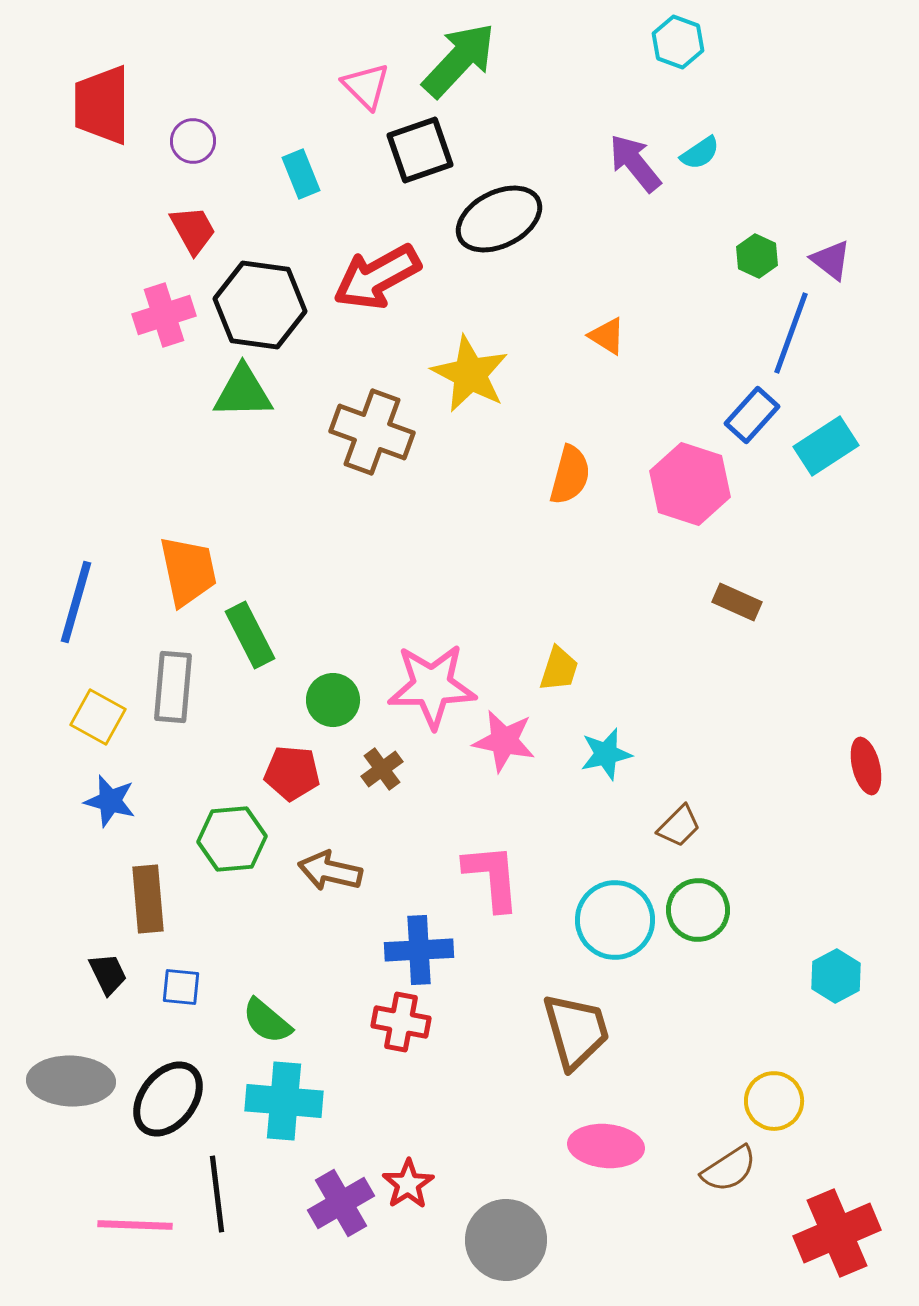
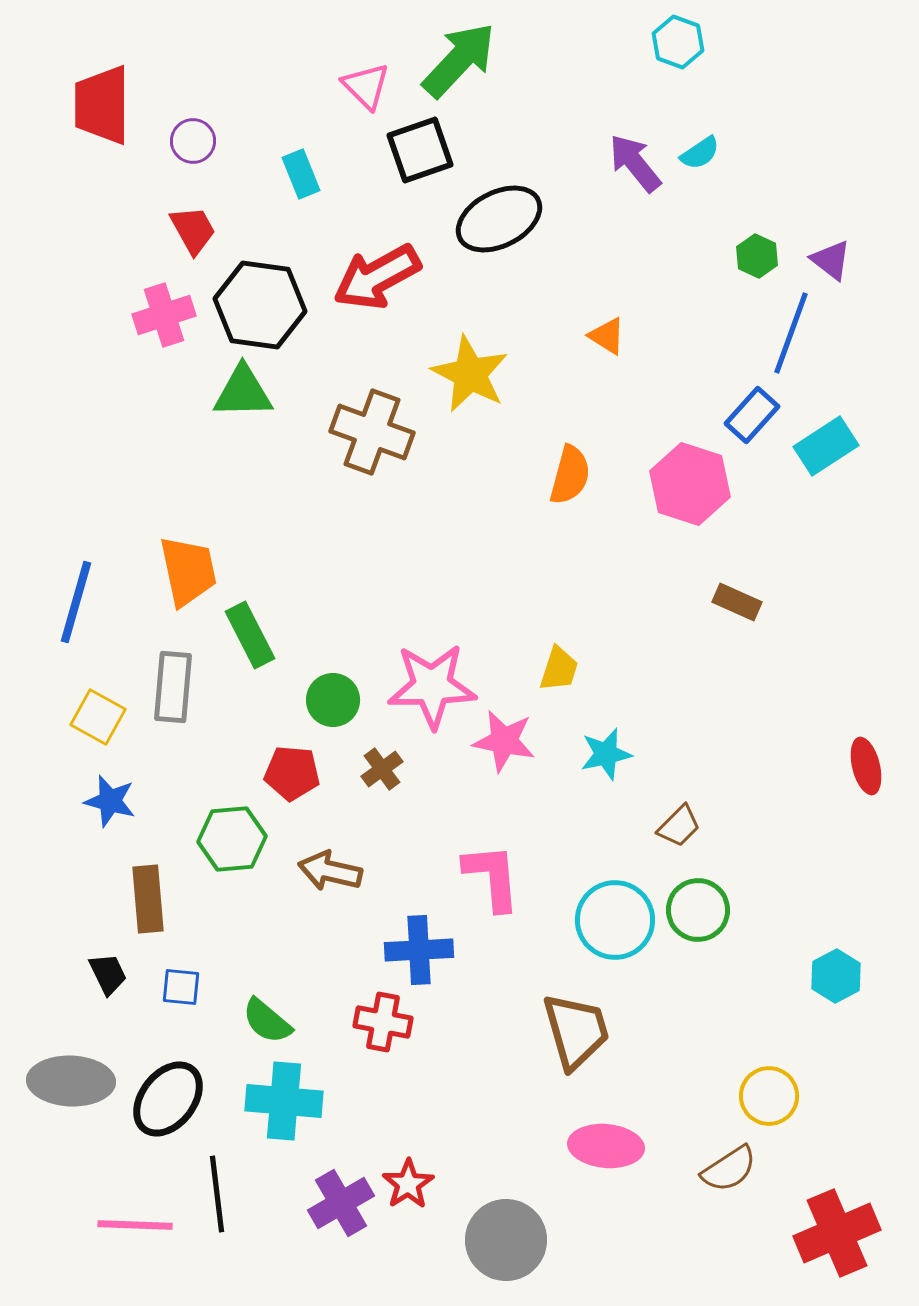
red cross at (401, 1022): moved 18 px left
yellow circle at (774, 1101): moved 5 px left, 5 px up
